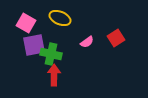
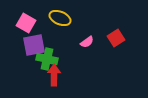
green cross: moved 4 px left, 5 px down
